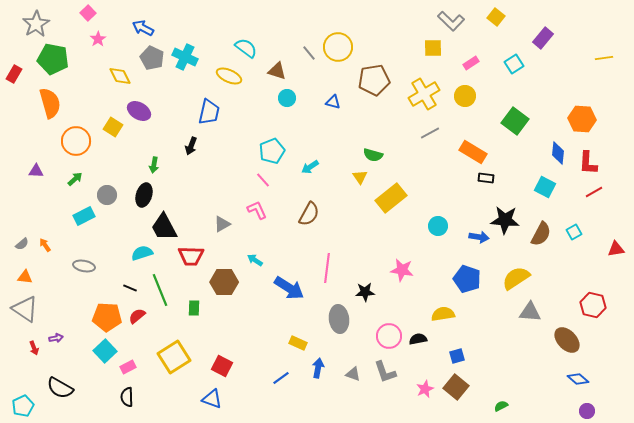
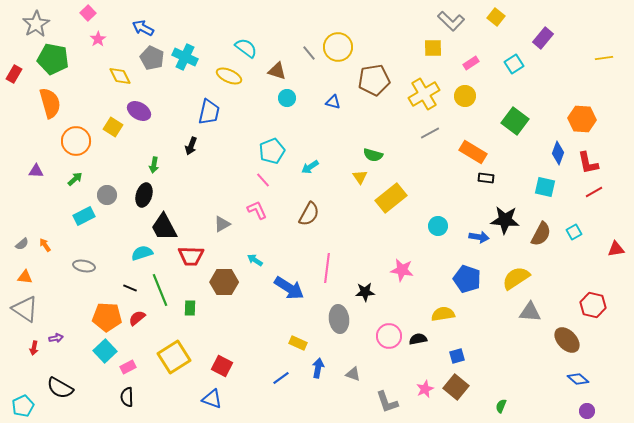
blue diamond at (558, 153): rotated 15 degrees clockwise
red L-shape at (588, 163): rotated 15 degrees counterclockwise
cyan square at (545, 187): rotated 15 degrees counterclockwise
green rectangle at (194, 308): moved 4 px left
red semicircle at (137, 316): moved 2 px down
red arrow at (34, 348): rotated 32 degrees clockwise
gray L-shape at (385, 372): moved 2 px right, 30 px down
green semicircle at (501, 406): rotated 40 degrees counterclockwise
